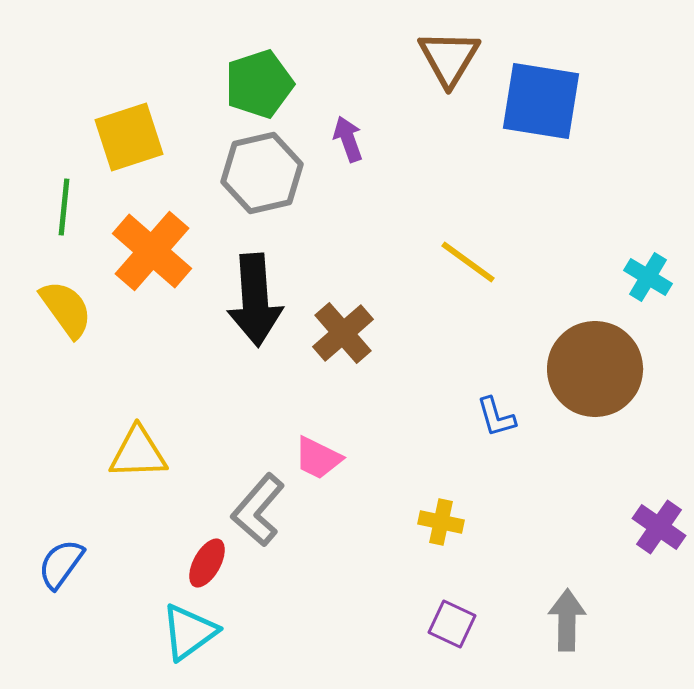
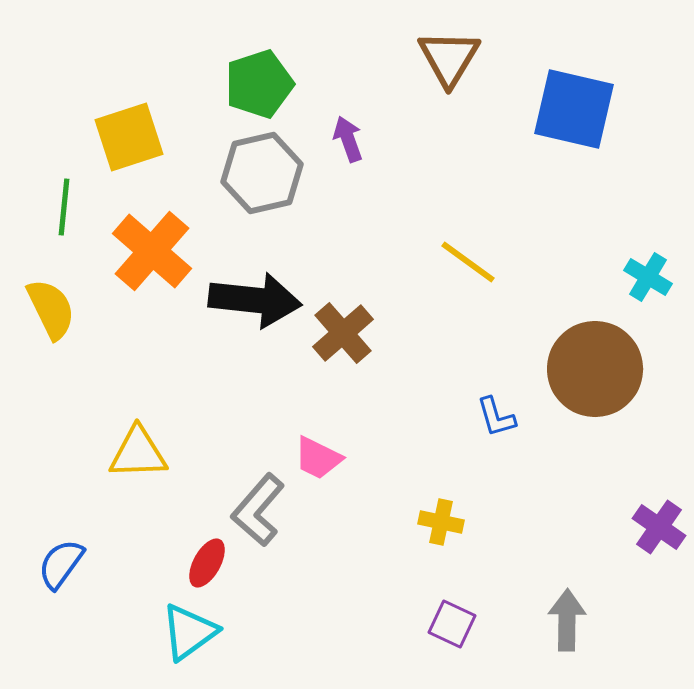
blue square: moved 33 px right, 8 px down; rotated 4 degrees clockwise
black arrow: rotated 80 degrees counterclockwise
yellow semicircle: moved 15 px left; rotated 10 degrees clockwise
